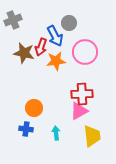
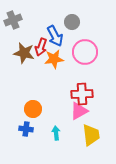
gray circle: moved 3 px right, 1 px up
orange star: moved 2 px left, 2 px up
orange circle: moved 1 px left, 1 px down
yellow trapezoid: moved 1 px left, 1 px up
